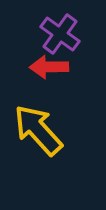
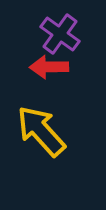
yellow arrow: moved 3 px right, 1 px down
